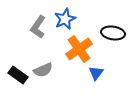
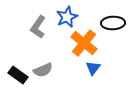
blue star: moved 2 px right, 2 px up
black ellipse: moved 10 px up; rotated 10 degrees counterclockwise
orange cross: moved 5 px right, 6 px up; rotated 16 degrees counterclockwise
blue triangle: moved 3 px left, 5 px up
